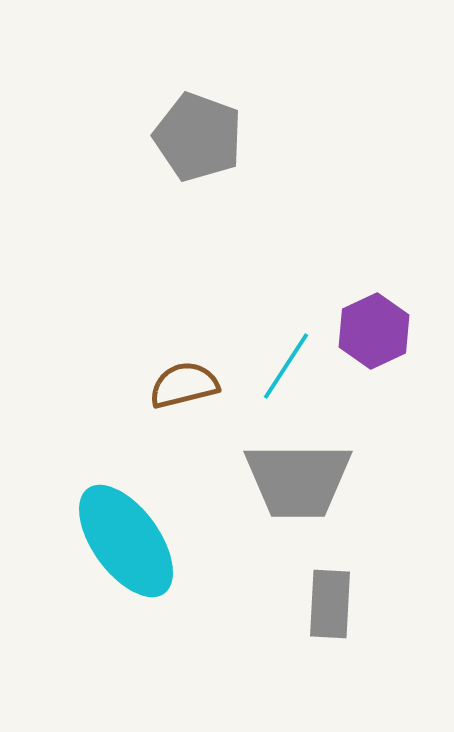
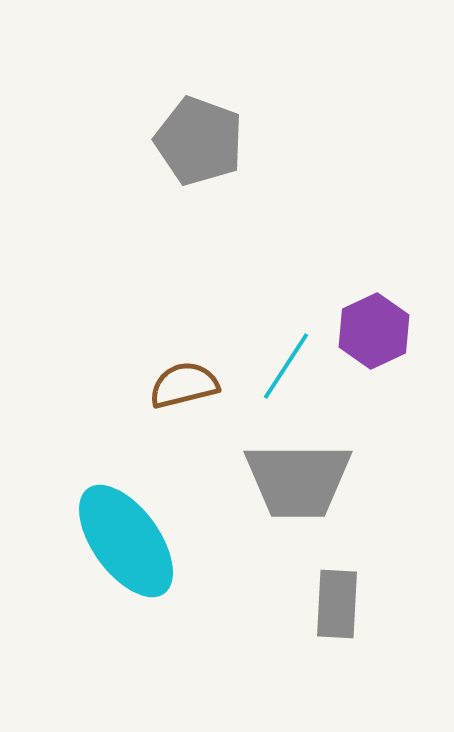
gray pentagon: moved 1 px right, 4 px down
gray rectangle: moved 7 px right
